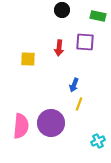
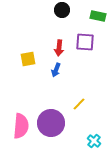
yellow square: rotated 14 degrees counterclockwise
blue arrow: moved 18 px left, 15 px up
yellow line: rotated 24 degrees clockwise
cyan cross: moved 4 px left; rotated 24 degrees counterclockwise
